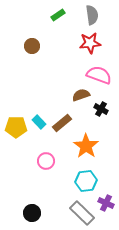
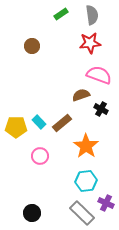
green rectangle: moved 3 px right, 1 px up
pink circle: moved 6 px left, 5 px up
